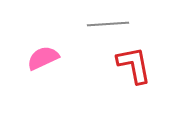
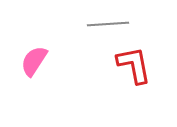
pink semicircle: moved 9 px left, 3 px down; rotated 32 degrees counterclockwise
